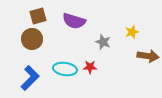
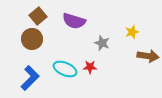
brown square: rotated 24 degrees counterclockwise
gray star: moved 1 px left, 1 px down
cyan ellipse: rotated 15 degrees clockwise
